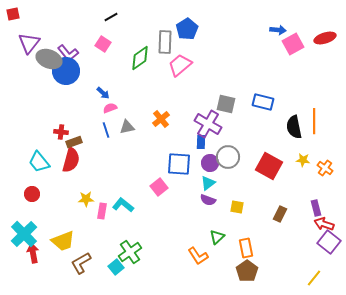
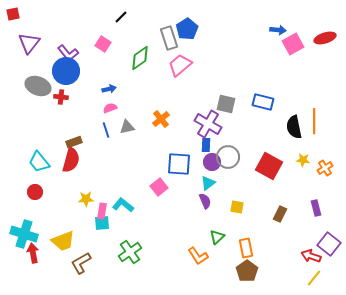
black line at (111, 17): moved 10 px right; rotated 16 degrees counterclockwise
gray rectangle at (165, 42): moved 4 px right, 4 px up; rotated 20 degrees counterclockwise
gray ellipse at (49, 59): moved 11 px left, 27 px down
blue arrow at (103, 93): moved 6 px right, 4 px up; rotated 56 degrees counterclockwise
red cross at (61, 132): moved 35 px up
blue rectangle at (201, 142): moved 5 px right, 3 px down
purple circle at (210, 163): moved 2 px right, 1 px up
orange cross at (325, 168): rotated 21 degrees clockwise
red circle at (32, 194): moved 3 px right, 2 px up
purple semicircle at (208, 200): moved 3 px left, 1 px down; rotated 133 degrees counterclockwise
red arrow at (324, 224): moved 13 px left, 32 px down
cyan cross at (24, 234): rotated 28 degrees counterclockwise
purple square at (329, 242): moved 2 px down
cyan square at (116, 267): moved 14 px left, 44 px up; rotated 35 degrees clockwise
